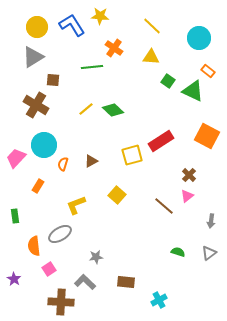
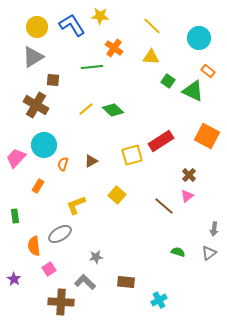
gray arrow at (211, 221): moved 3 px right, 8 px down
